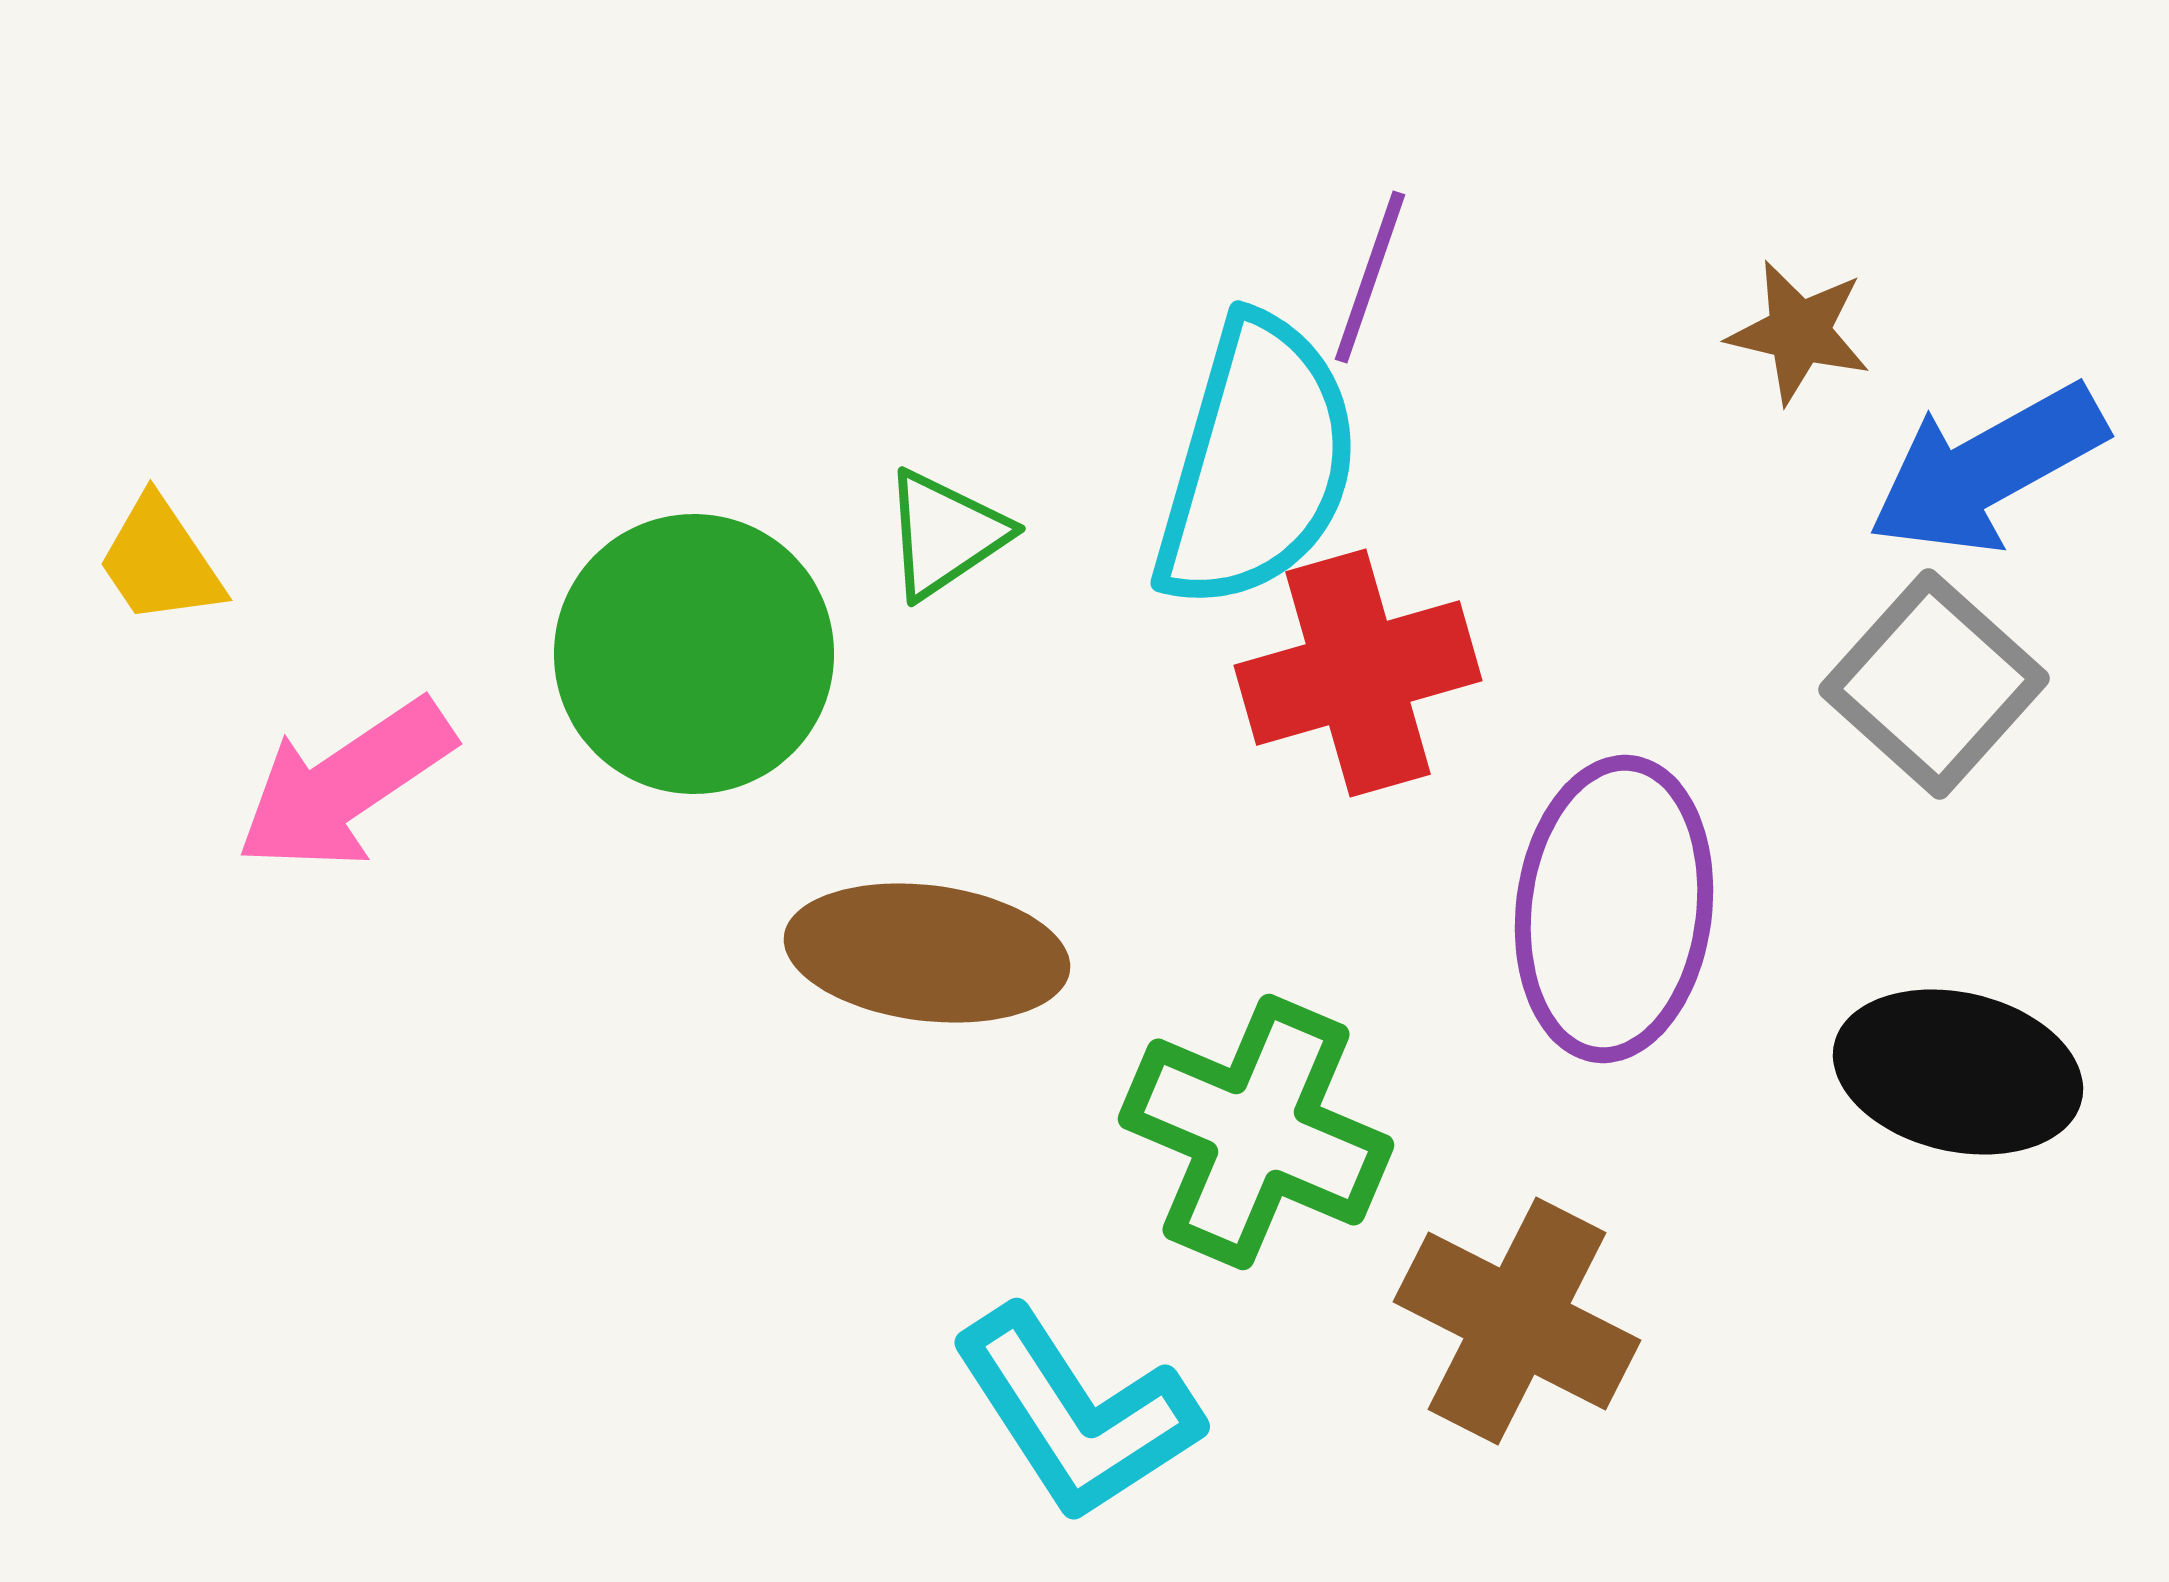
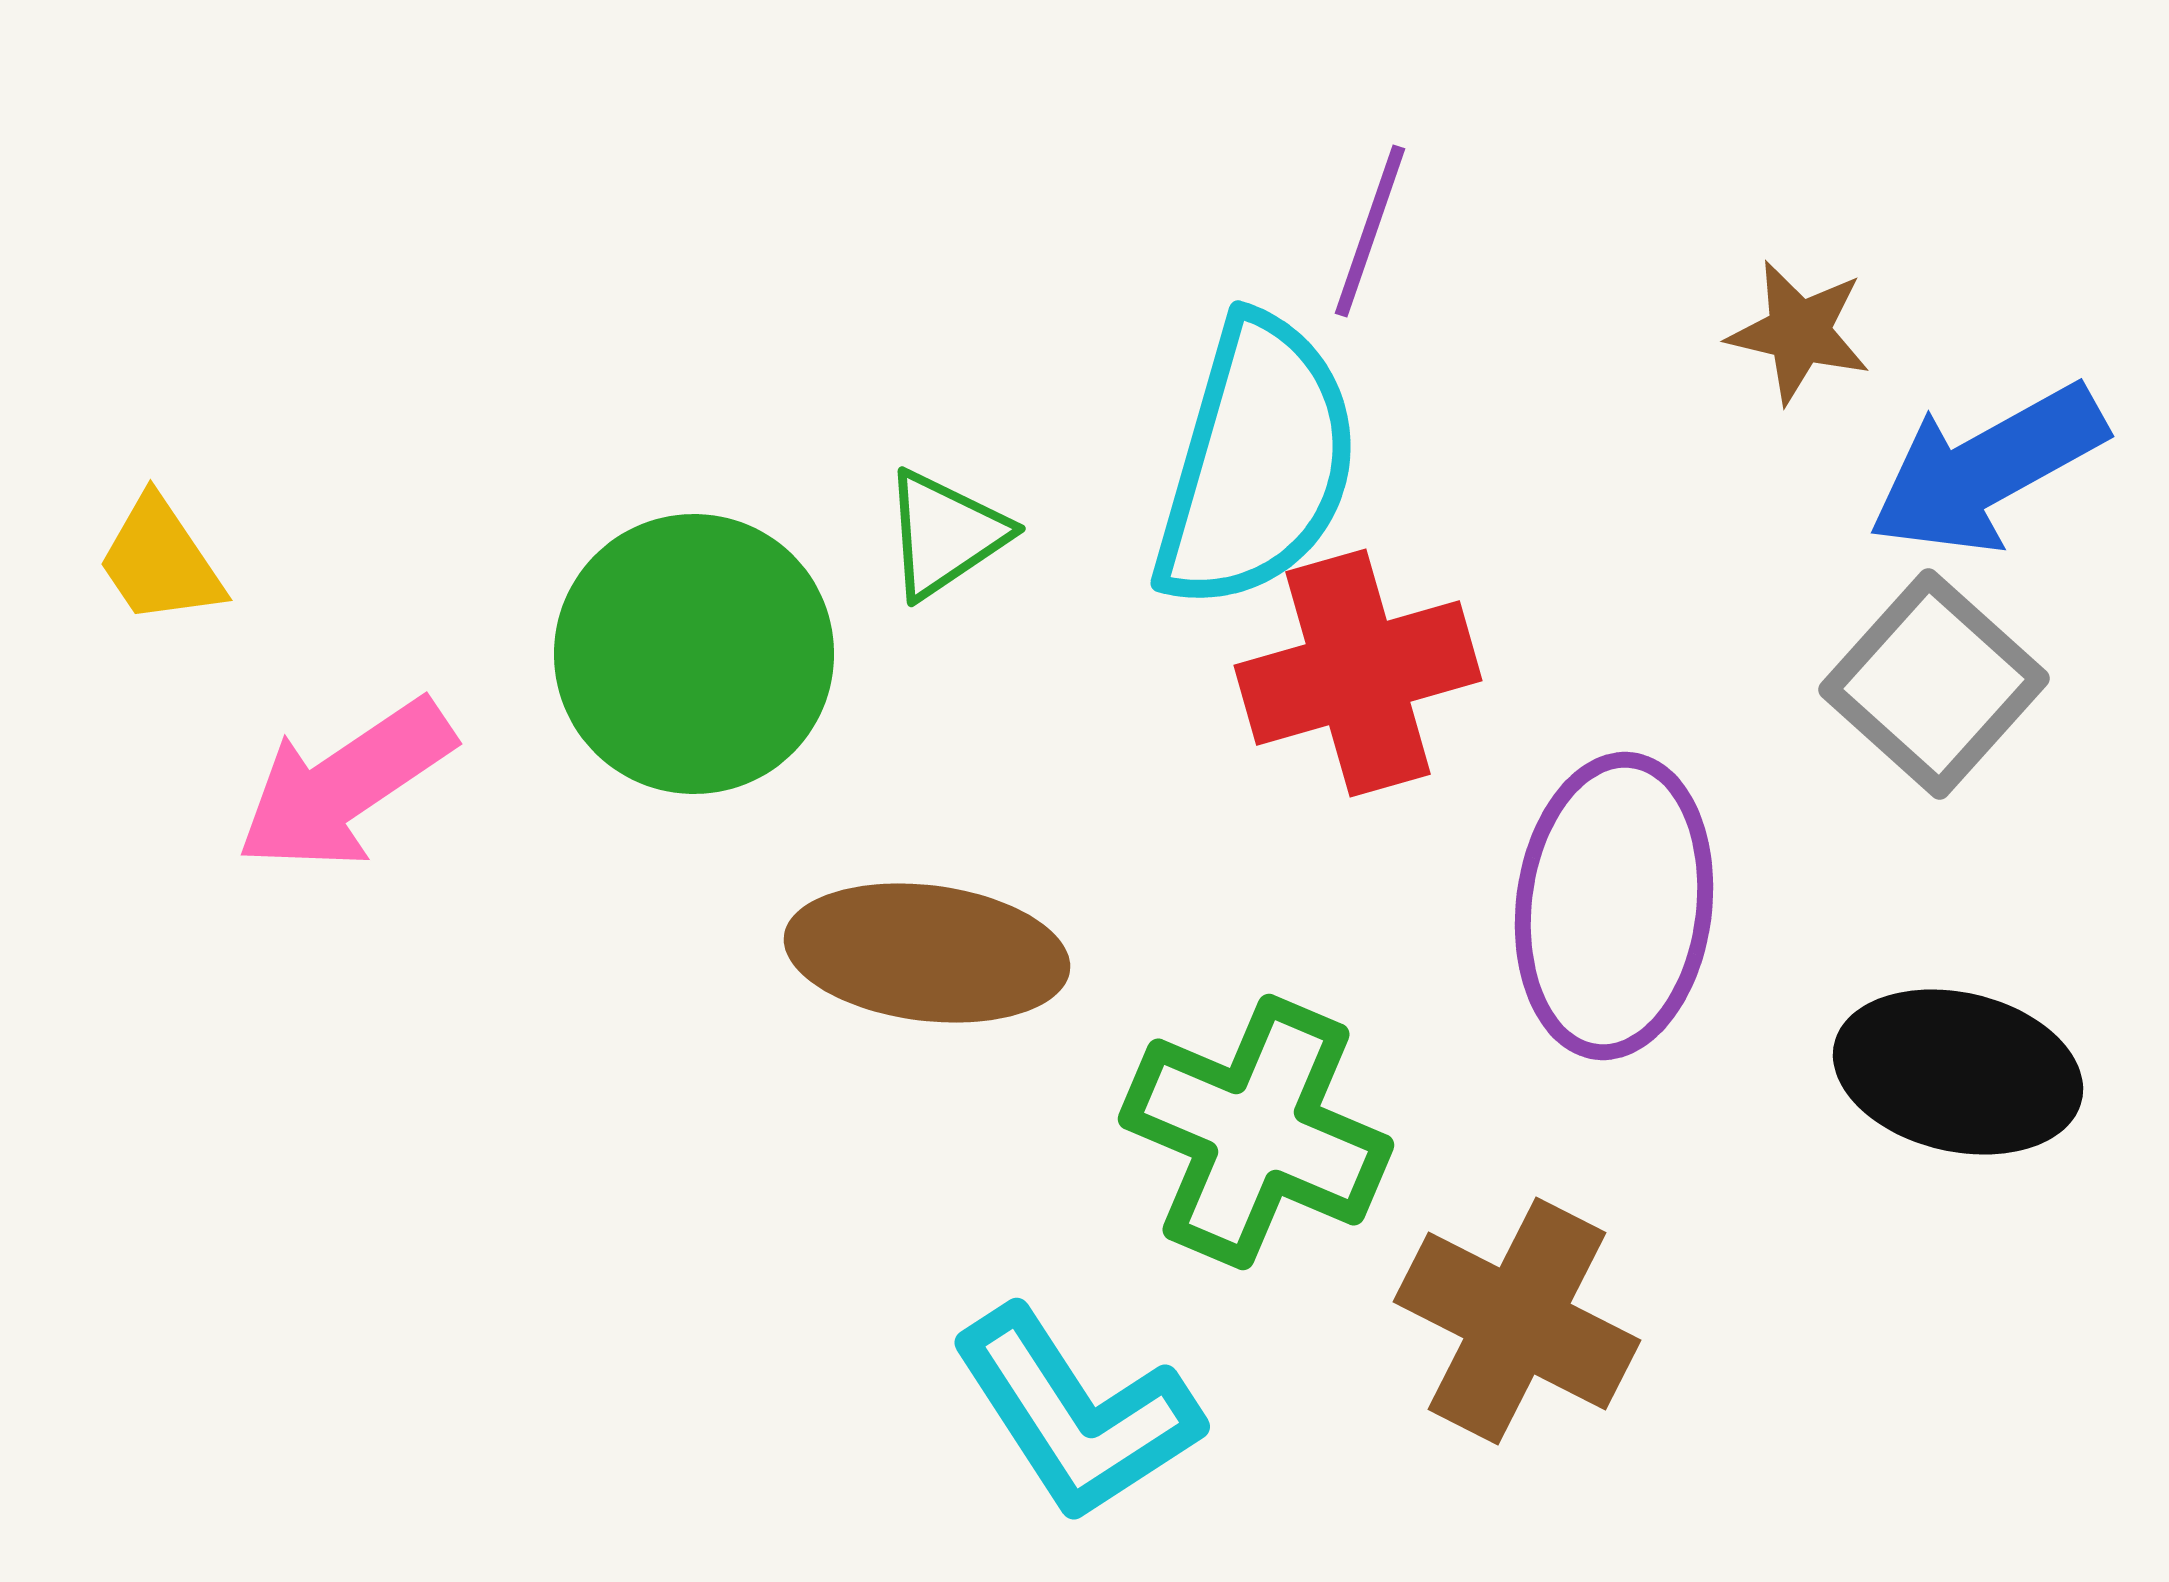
purple line: moved 46 px up
purple ellipse: moved 3 px up
